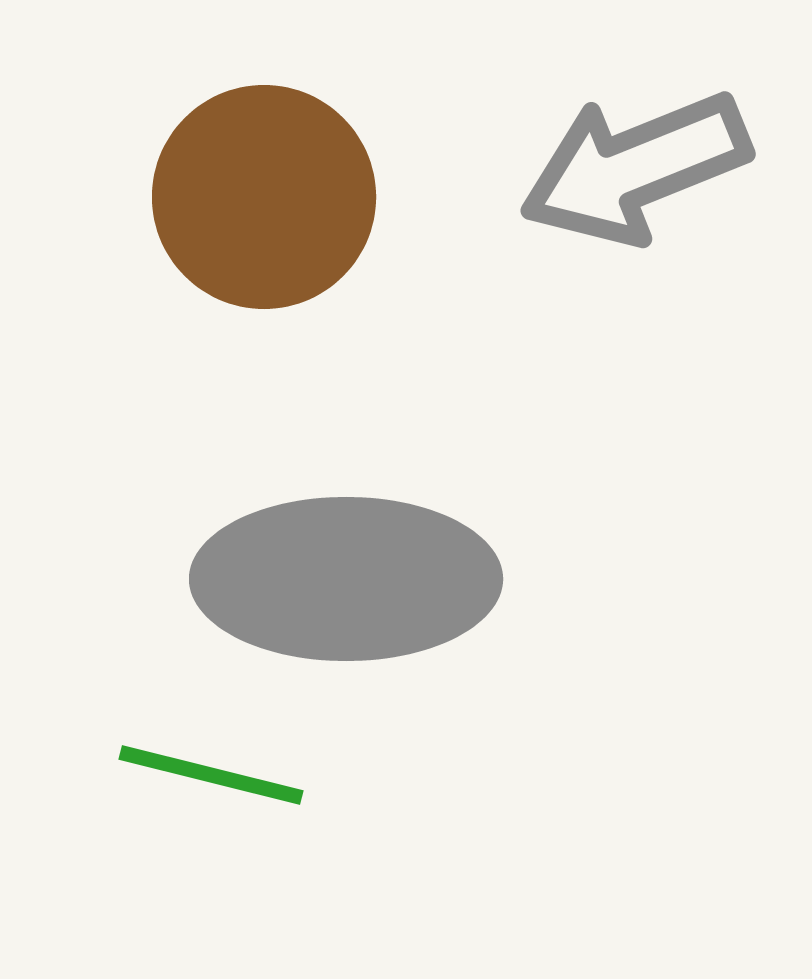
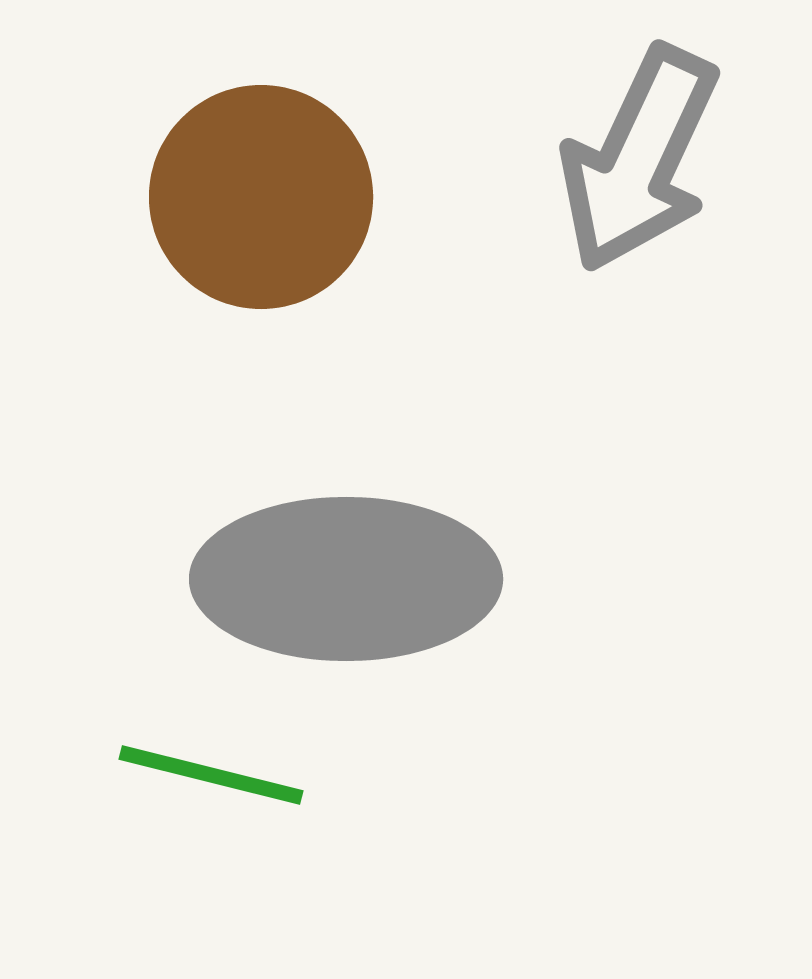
gray arrow: moved 4 px right, 9 px up; rotated 43 degrees counterclockwise
brown circle: moved 3 px left
